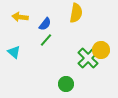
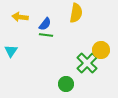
green line: moved 5 px up; rotated 56 degrees clockwise
cyan triangle: moved 3 px left, 1 px up; rotated 24 degrees clockwise
green cross: moved 1 px left, 5 px down
